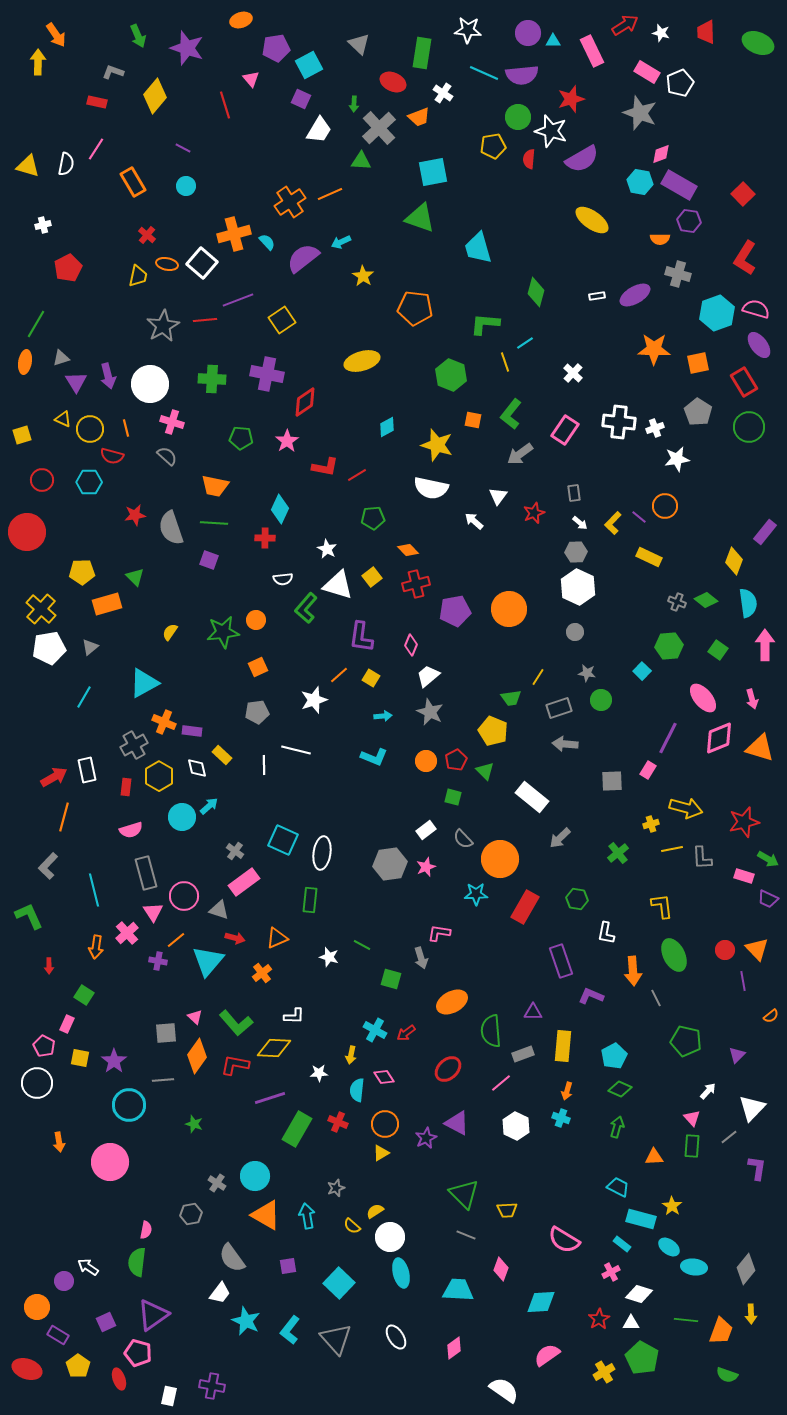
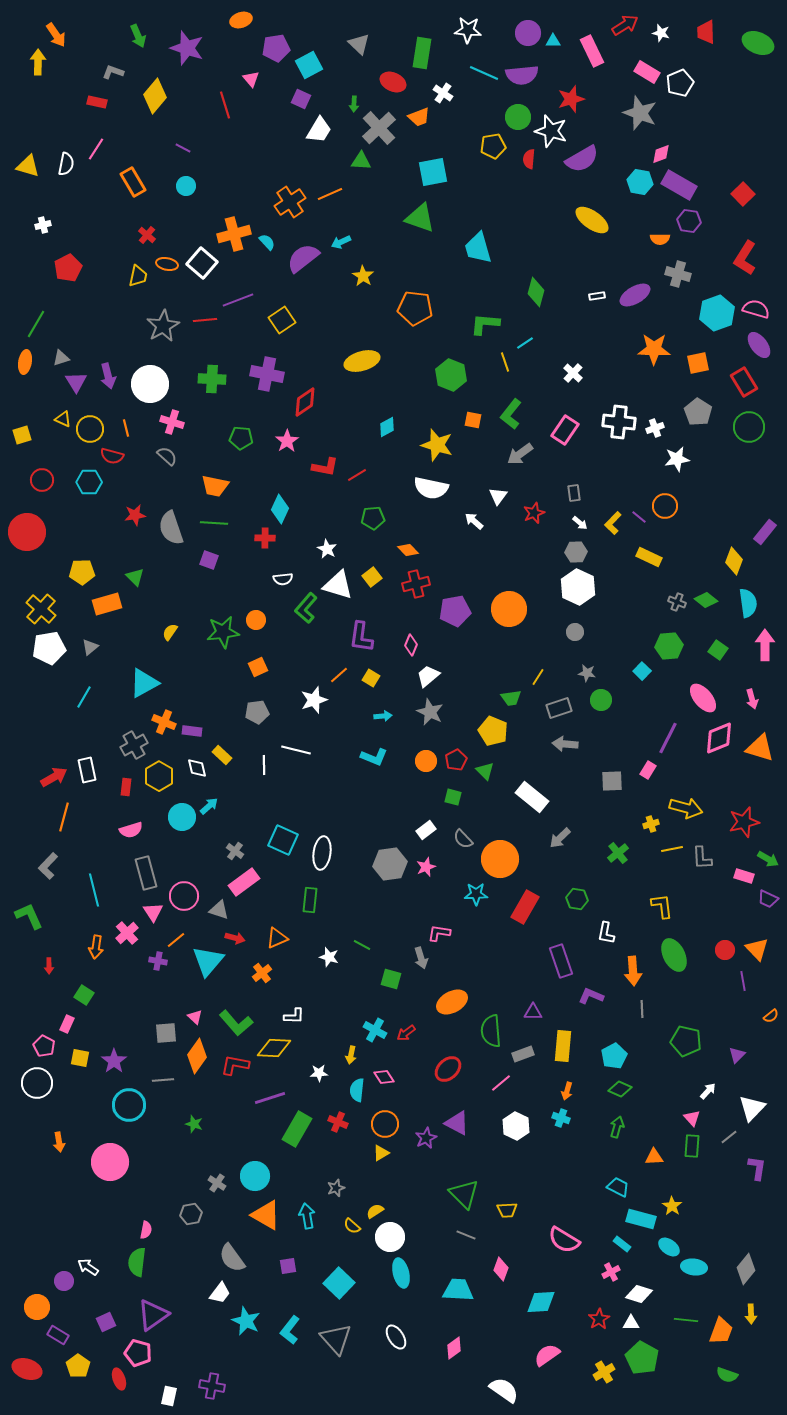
gray line at (656, 998): moved 14 px left, 11 px down; rotated 24 degrees clockwise
